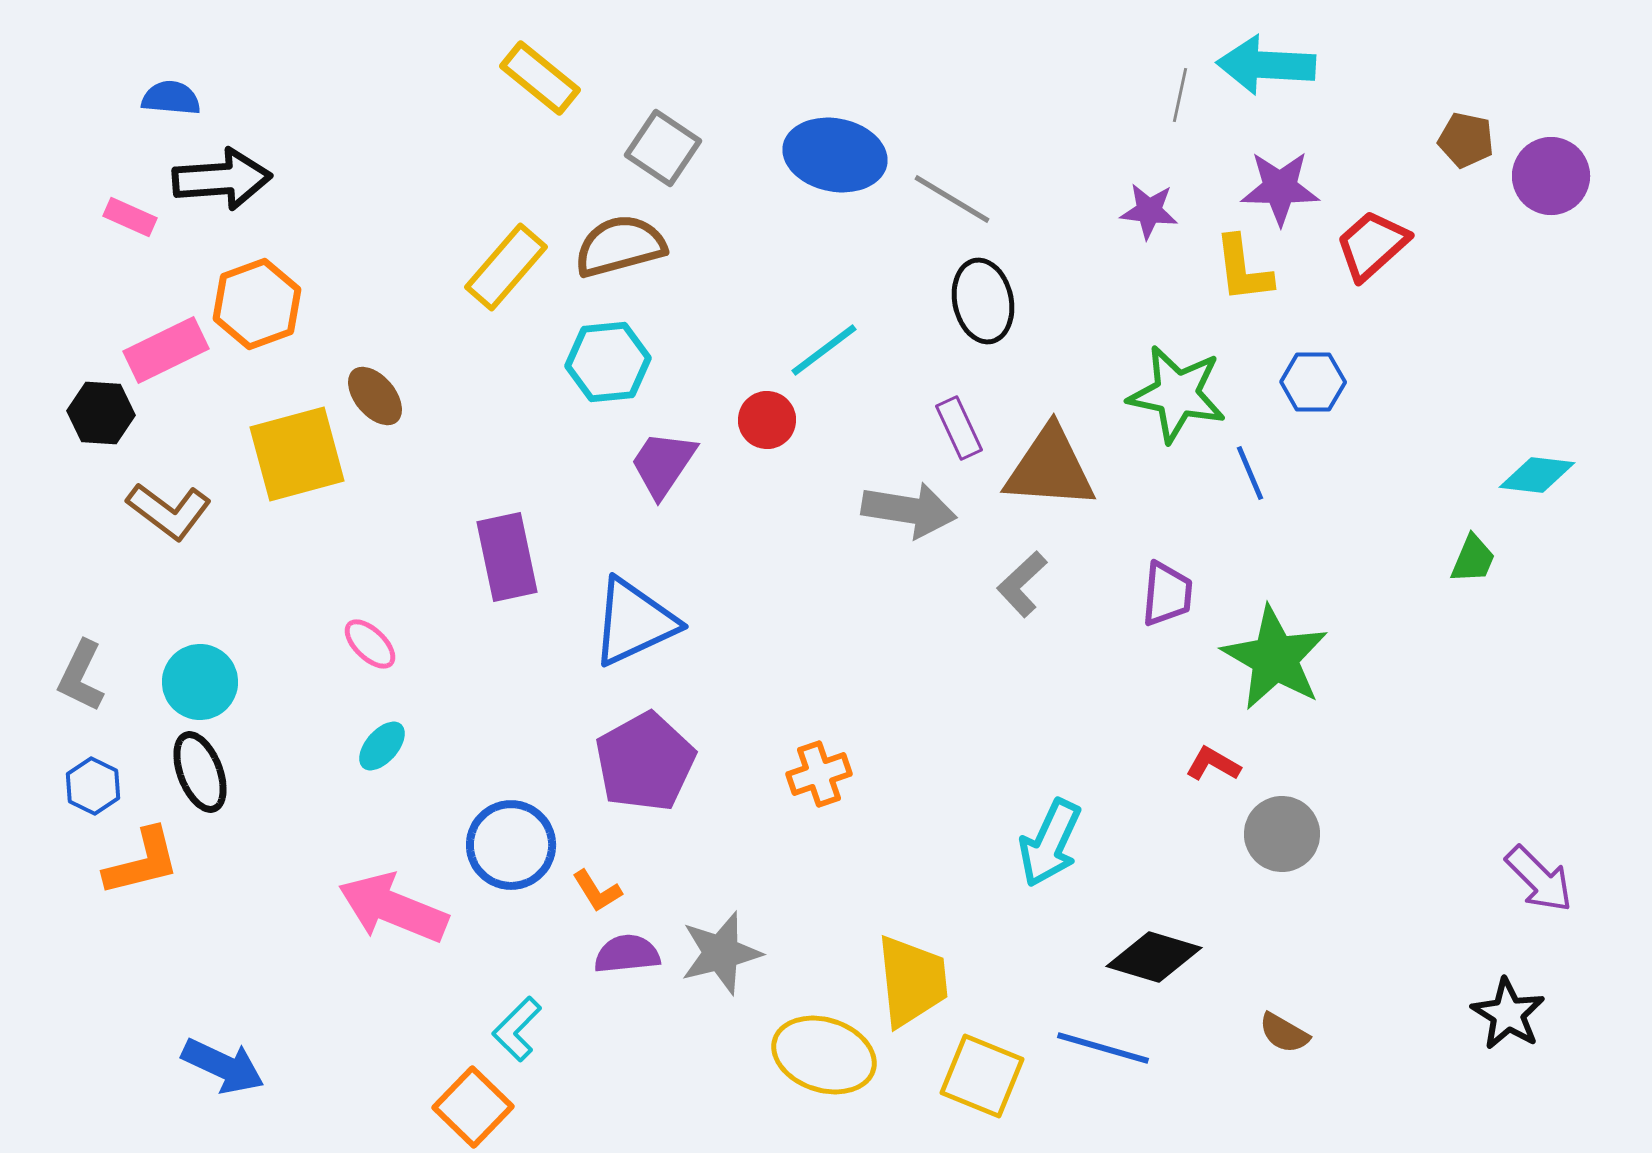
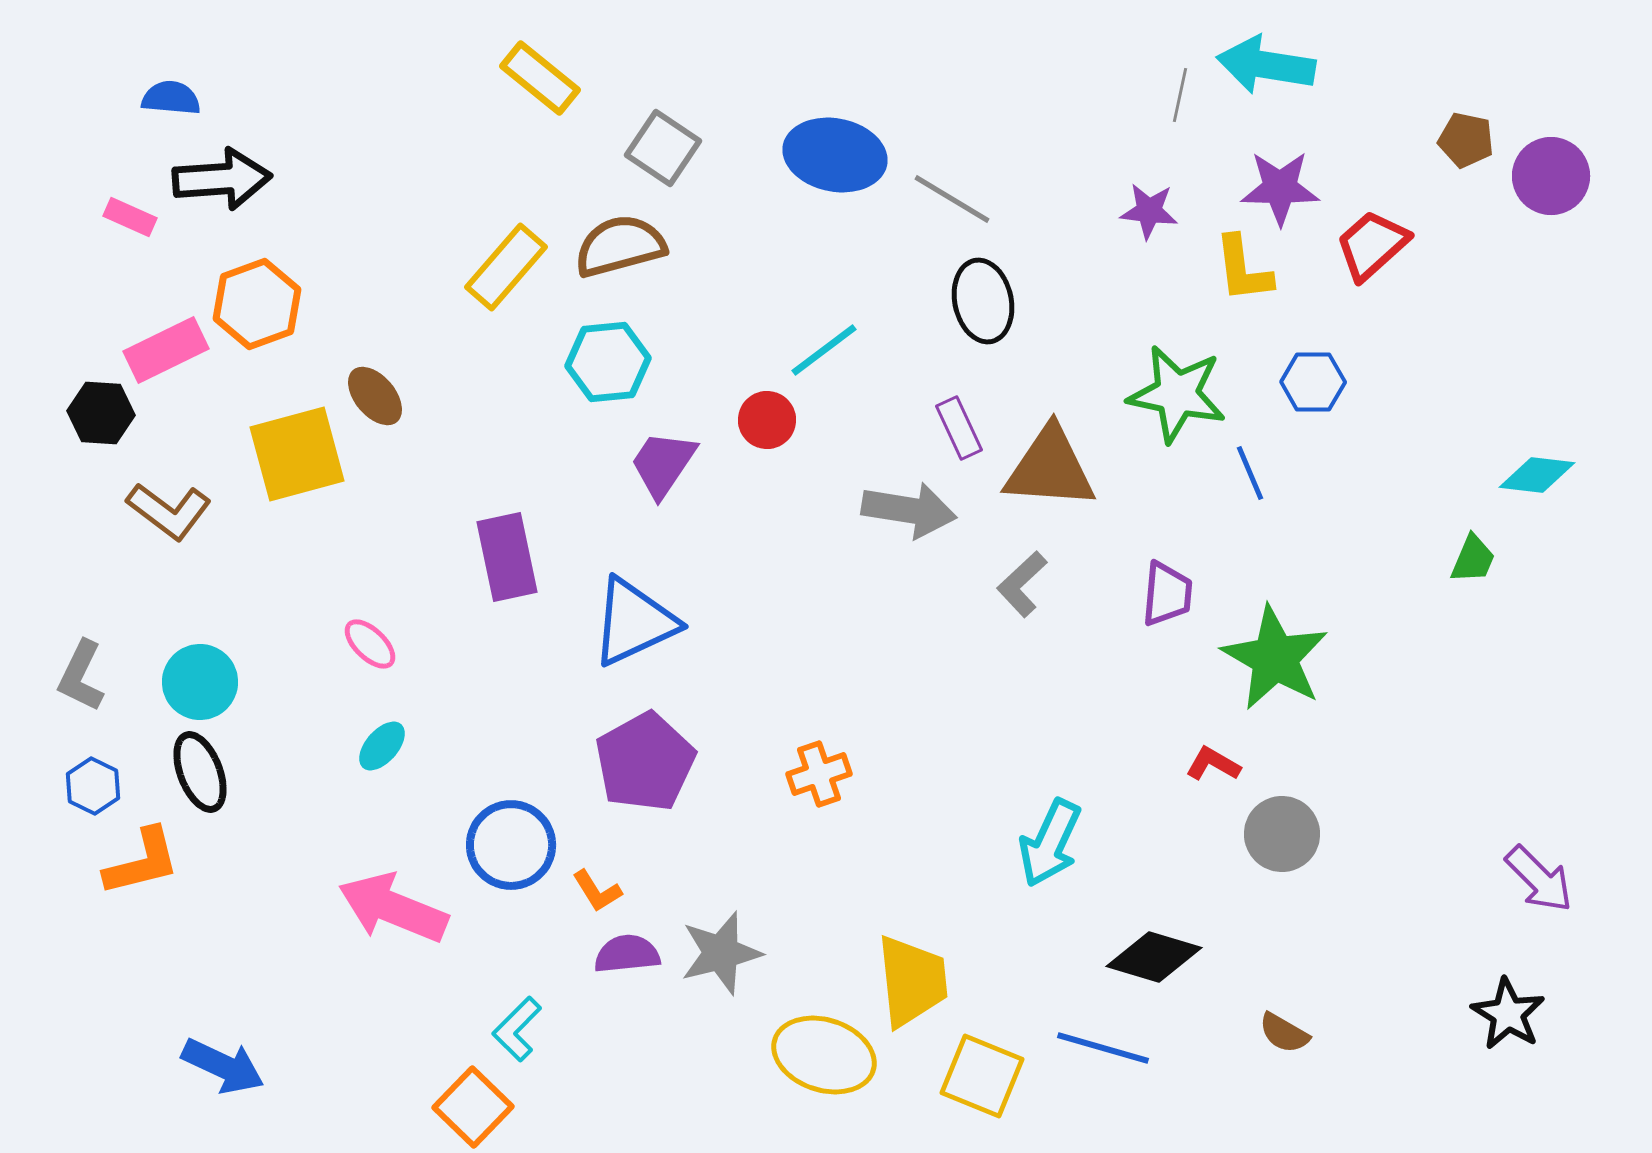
cyan arrow at (1266, 65): rotated 6 degrees clockwise
